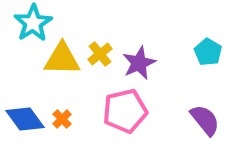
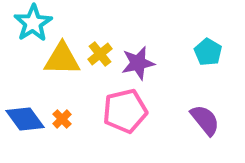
purple star: moved 1 px left; rotated 12 degrees clockwise
